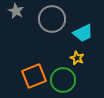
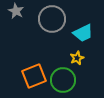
yellow star: rotated 24 degrees clockwise
